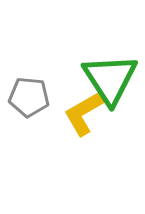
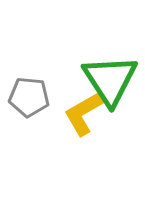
green triangle: moved 1 px down
